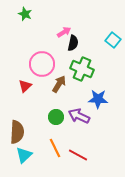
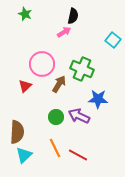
black semicircle: moved 27 px up
